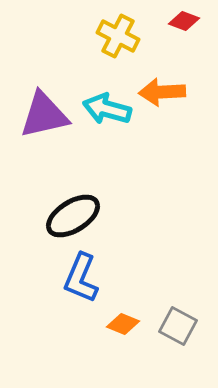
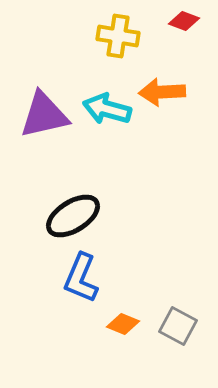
yellow cross: rotated 18 degrees counterclockwise
